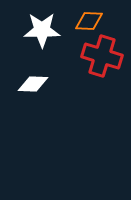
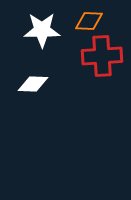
red cross: rotated 21 degrees counterclockwise
